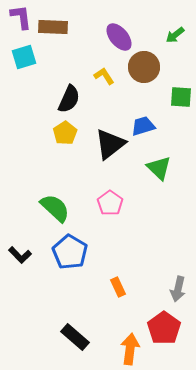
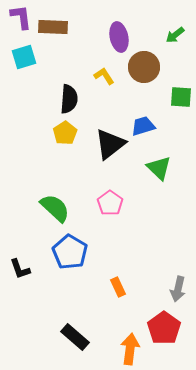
purple ellipse: rotated 28 degrees clockwise
black semicircle: rotated 20 degrees counterclockwise
black L-shape: moved 14 px down; rotated 25 degrees clockwise
